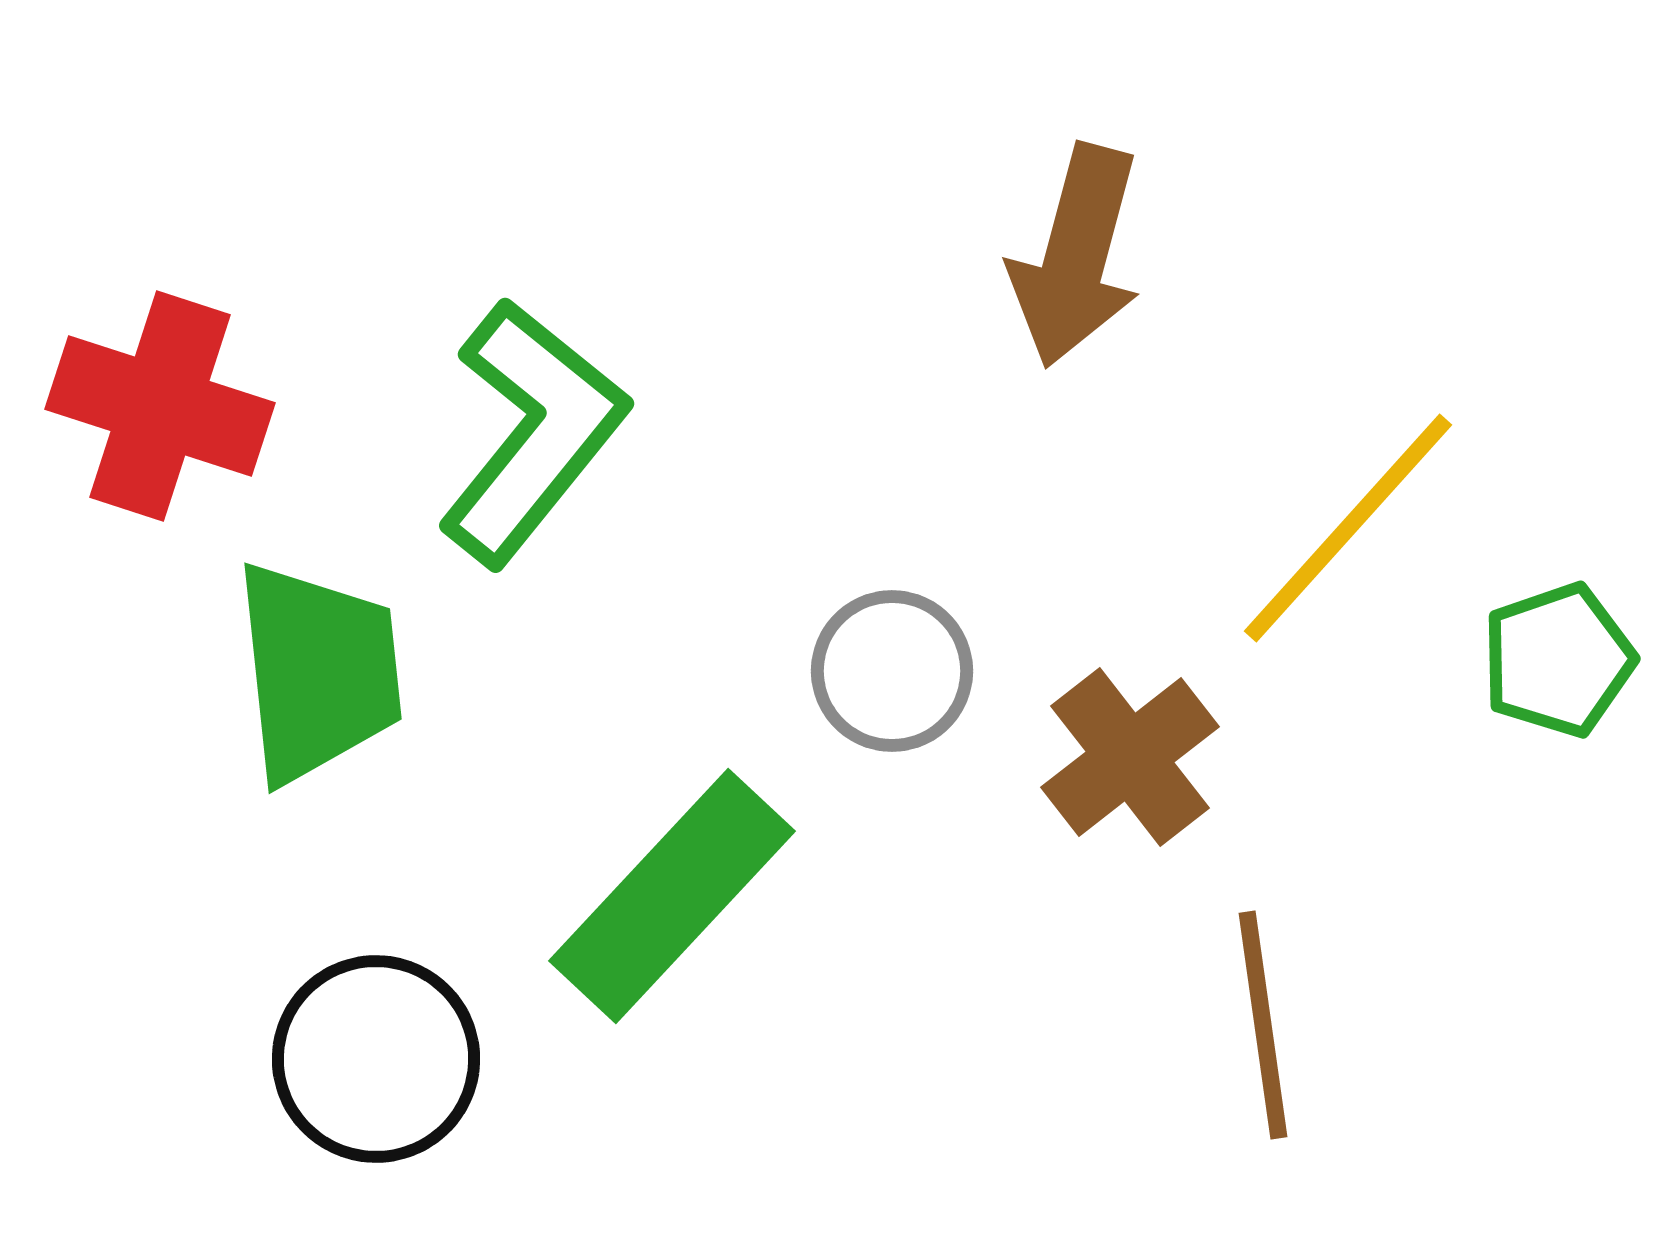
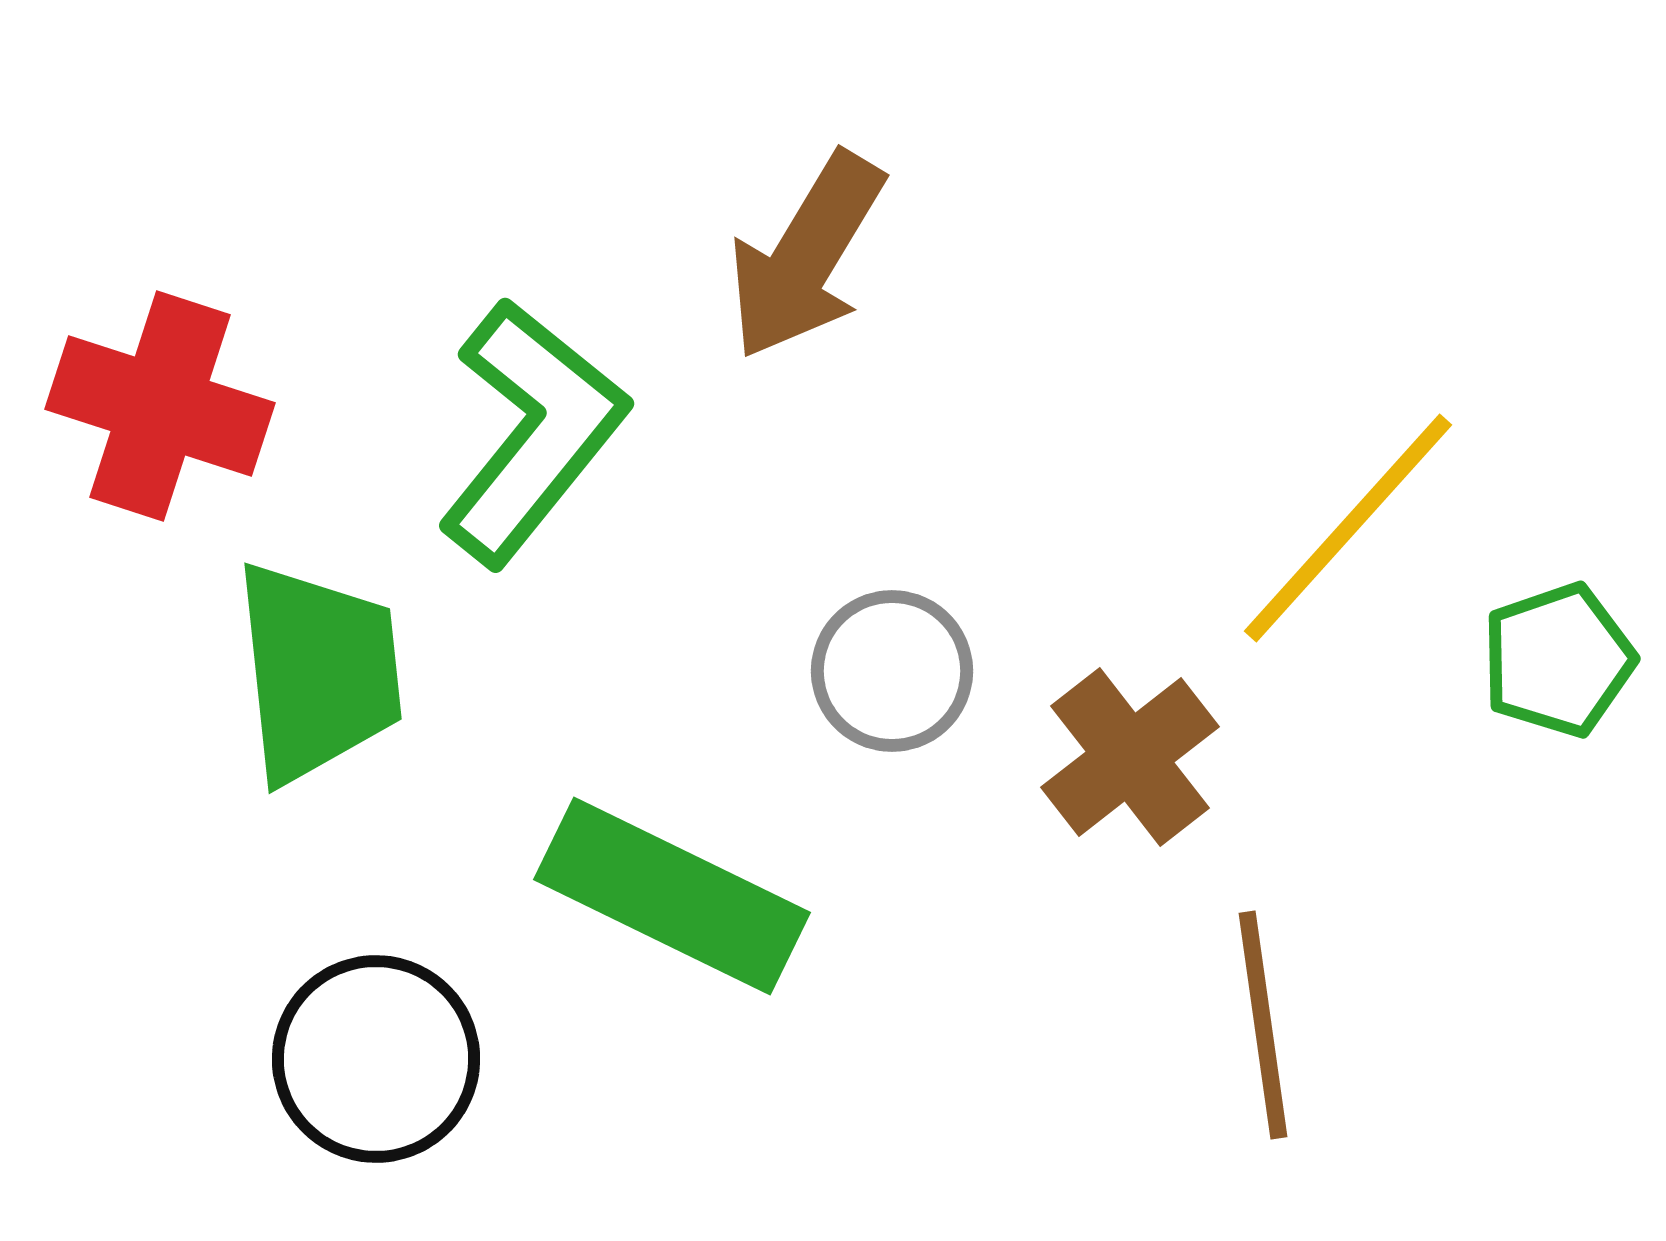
brown arrow: moved 270 px left; rotated 16 degrees clockwise
green rectangle: rotated 73 degrees clockwise
